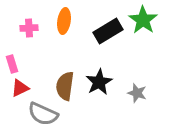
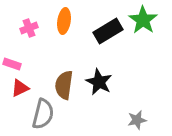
pink cross: rotated 18 degrees counterclockwise
pink rectangle: rotated 54 degrees counterclockwise
black star: rotated 16 degrees counterclockwise
brown semicircle: moved 1 px left, 1 px up
gray star: moved 27 px down; rotated 30 degrees counterclockwise
gray semicircle: rotated 100 degrees counterclockwise
